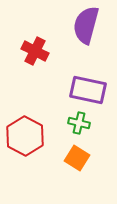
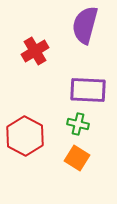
purple semicircle: moved 1 px left
red cross: rotated 32 degrees clockwise
purple rectangle: rotated 9 degrees counterclockwise
green cross: moved 1 px left, 1 px down
